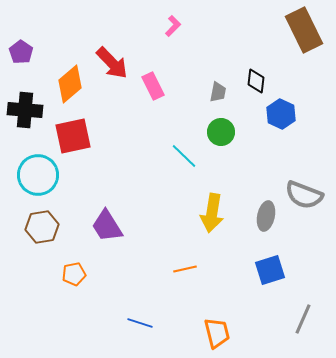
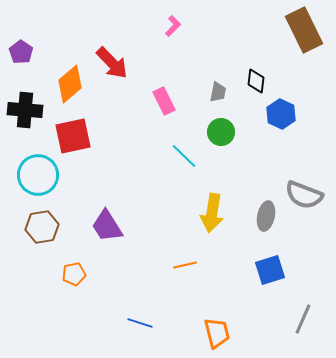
pink rectangle: moved 11 px right, 15 px down
orange line: moved 4 px up
